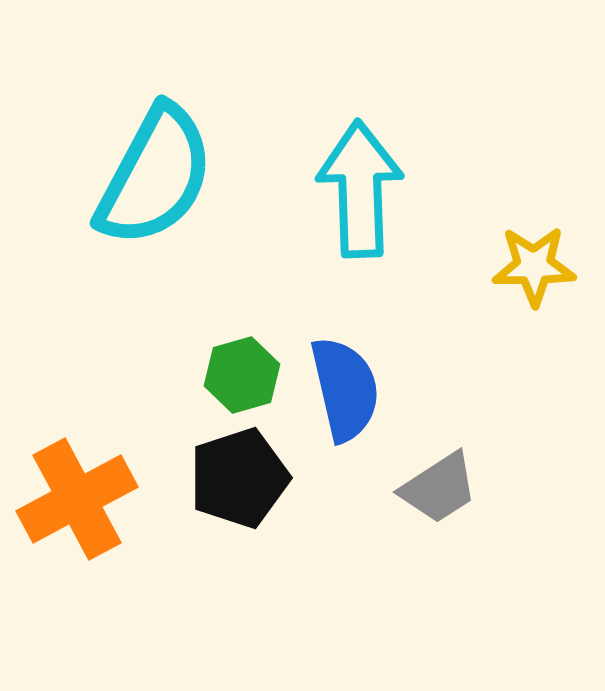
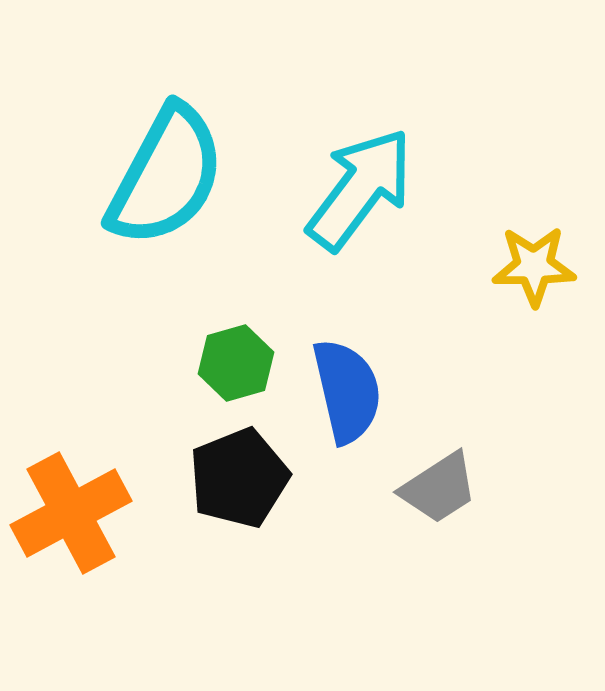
cyan semicircle: moved 11 px right
cyan arrow: rotated 39 degrees clockwise
green hexagon: moved 6 px left, 12 px up
blue semicircle: moved 2 px right, 2 px down
black pentagon: rotated 4 degrees counterclockwise
orange cross: moved 6 px left, 14 px down
